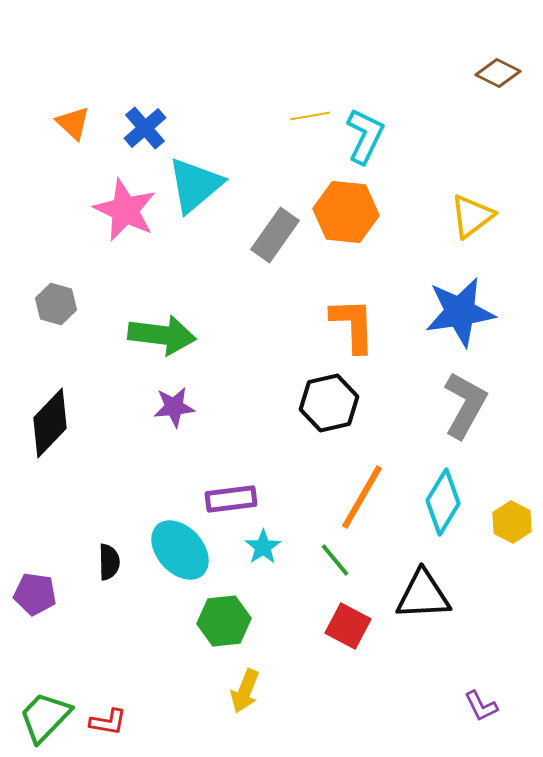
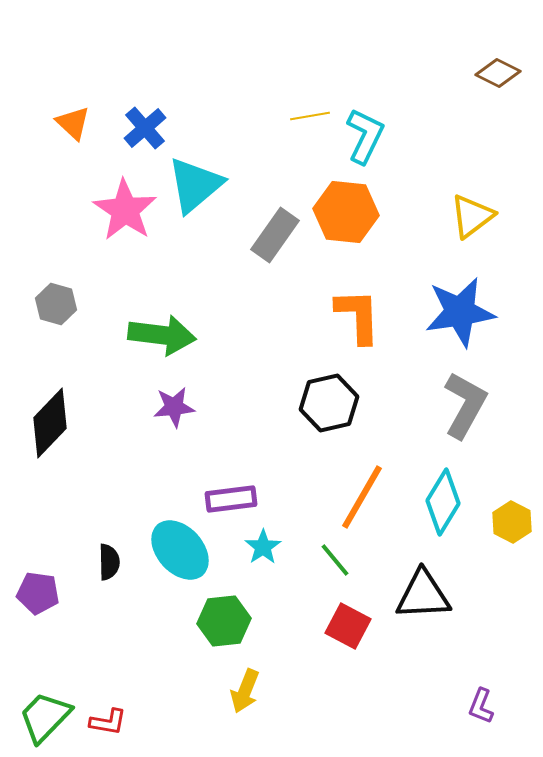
pink star: rotated 8 degrees clockwise
orange L-shape: moved 5 px right, 9 px up
purple pentagon: moved 3 px right, 1 px up
purple L-shape: rotated 48 degrees clockwise
